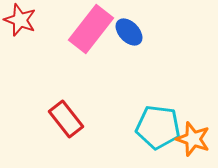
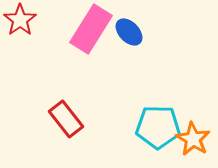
red star: rotated 16 degrees clockwise
pink rectangle: rotated 6 degrees counterclockwise
cyan pentagon: rotated 6 degrees counterclockwise
orange star: rotated 12 degrees clockwise
